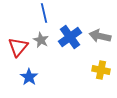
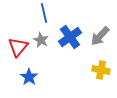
gray arrow: rotated 60 degrees counterclockwise
